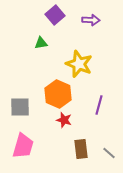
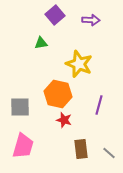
orange hexagon: rotated 12 degrees counterclockwise
